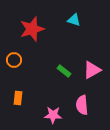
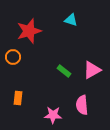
cyan triangle: moved 3 px left
red star: moved 3 px left, 2 px down
orange circle: moved 1 px left, 3 px up
